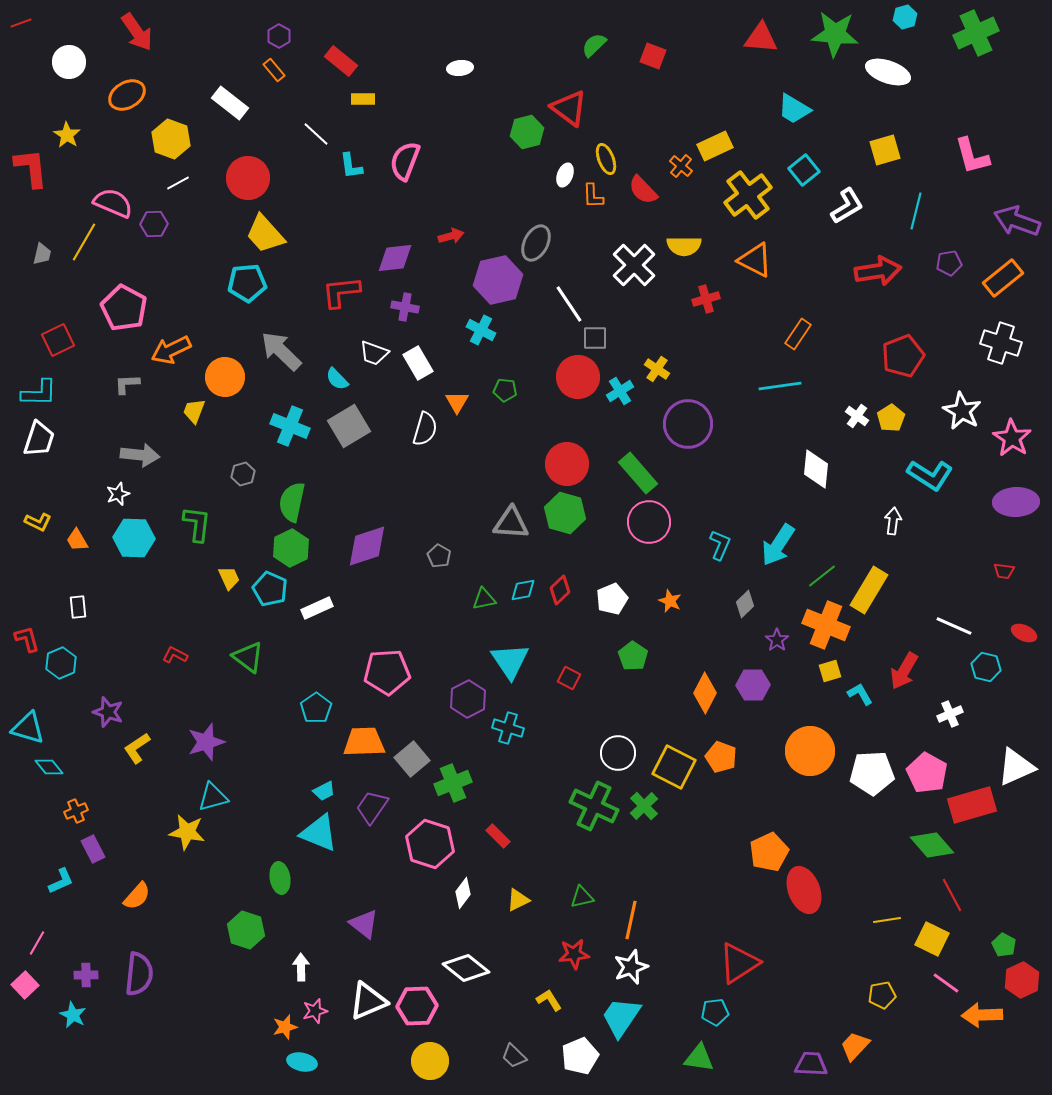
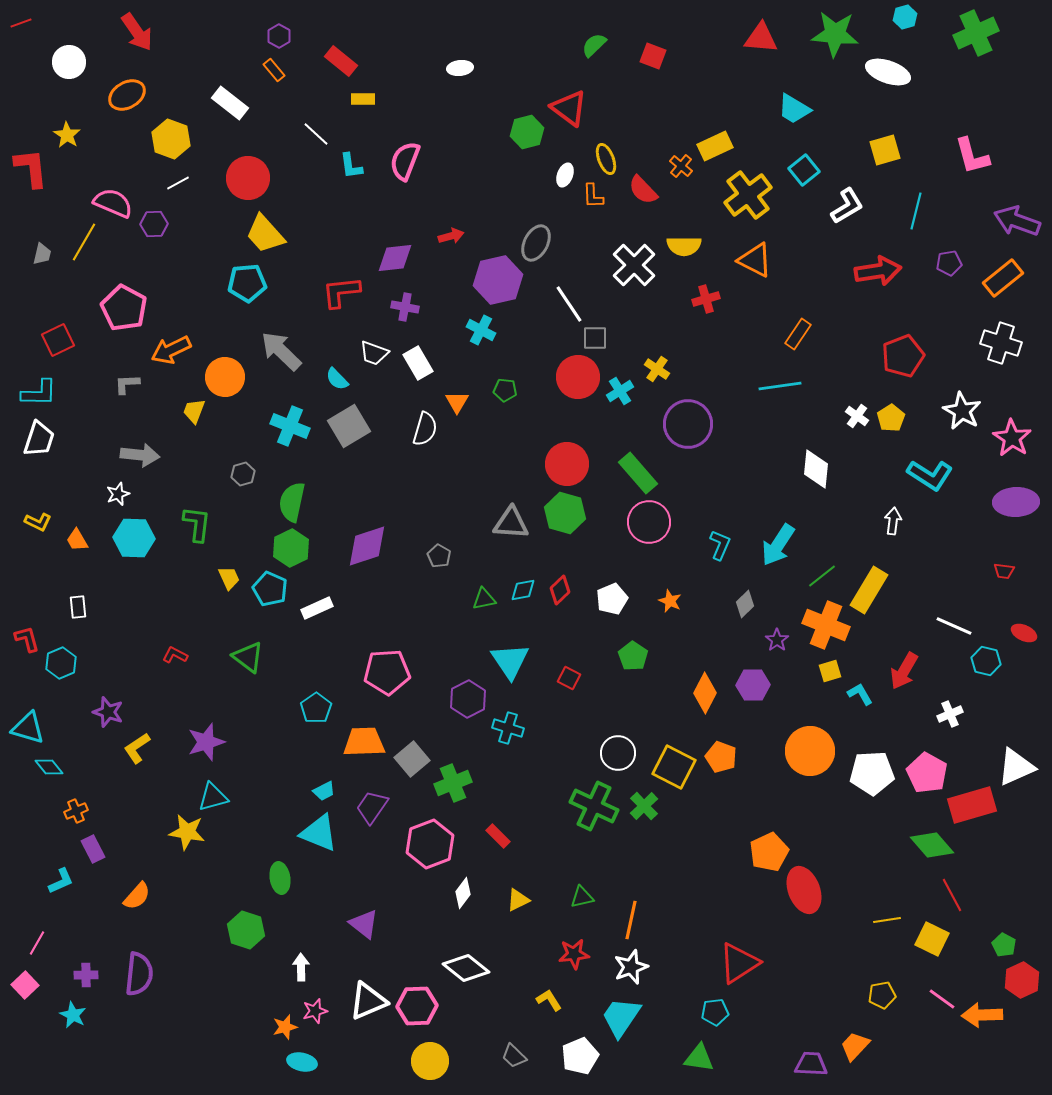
cyan hexagon at (986, 667): moved 6 px up
pink hexagon at (430, 844): rotated 21 degrees clockwise
pink line at (946, 983): moved 4 px left, 16 px down
